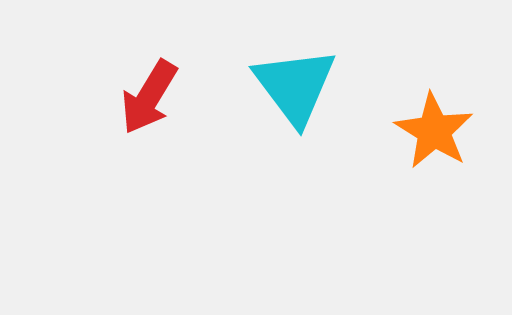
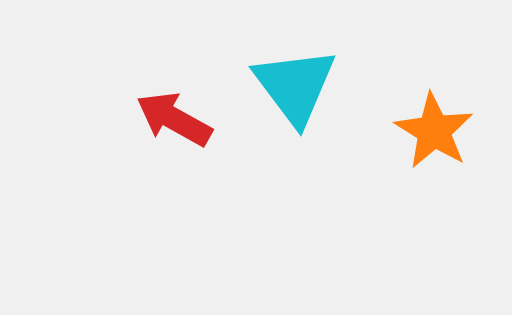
red arrow: moved 25 px right, 22 px down; rotated 88 degrees clockwise
